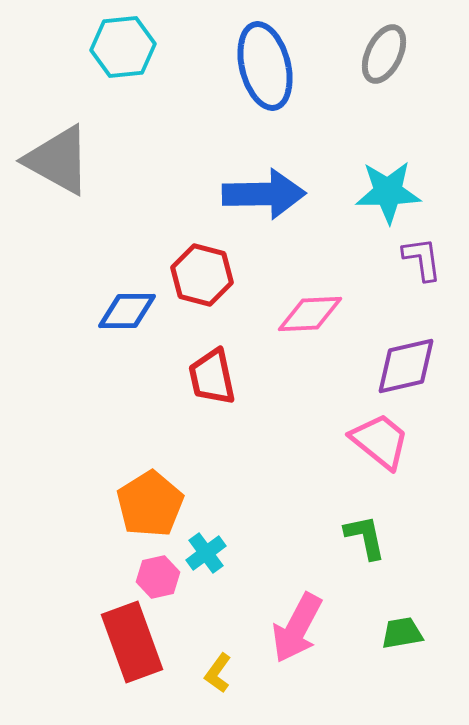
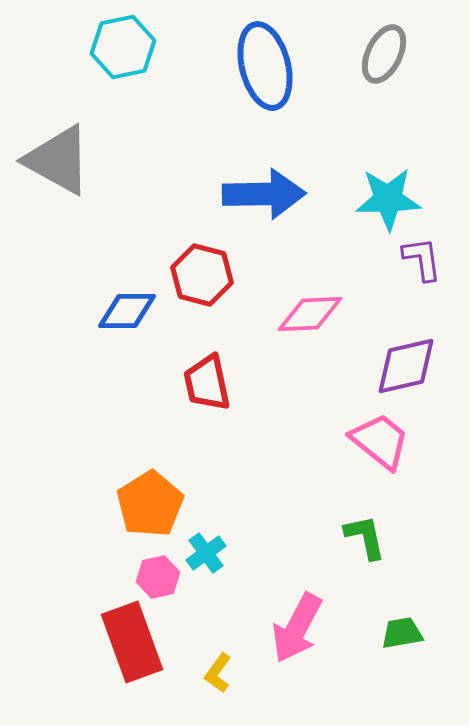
cyan hexagon: rotated 6 degrees counterclockwise
cyan star: moved 7 px down
red trapezoid: moved 5 px left, 6 px down
